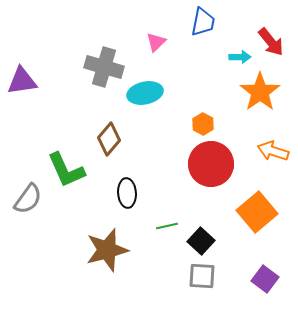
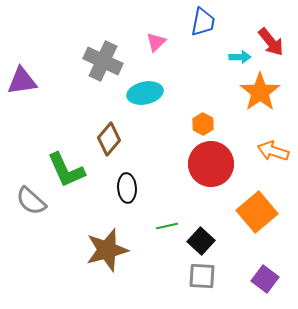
gray cross: moved 1 px left, 6 px up; rotated 9 degrees clockwise
black ellipse: moved 5 px up
gray semicircle: moved 3 px right, 2 px down; rotated 96 degrees clockwise
